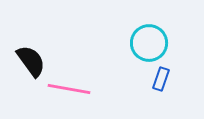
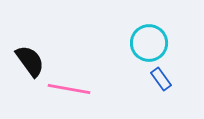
black semicircle: moved 1 px left
blue rectangle: rotated 55 degrees counterclockwise
